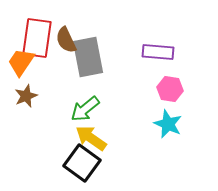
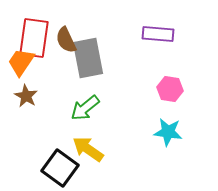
red rectangle: moved 3 px left
purple rectangle: moved 18 px up
gray rectangle: moved 1 px down
brown star: rotated 20 degrees counterclockwise
green arrow: moved 1 px up
cyan star: moved 8 px down; rotated 16 degrees counterclockwise
yellow arrow: moved 3 px left, 11 px down
black square: moved 22 px left, 5 px down
